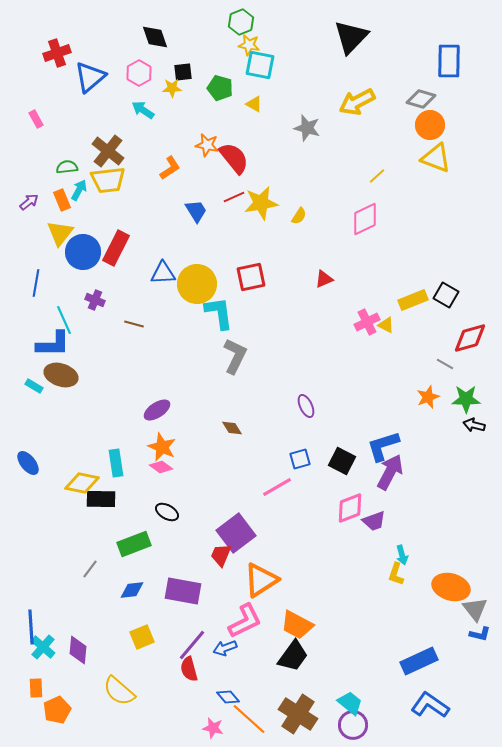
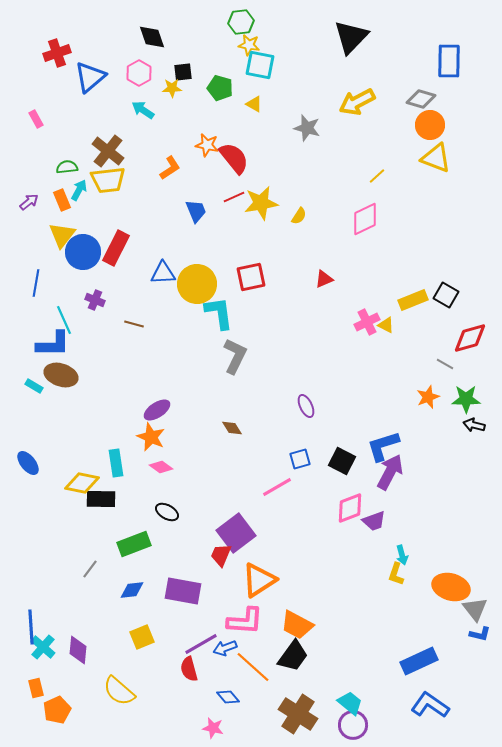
green hexagon at (241, 22): rotated 15 degrees clockwise
black diamond at (155, 37): moved 3 px left
blue trapezoid at (196, 211): rotated 10 degrees clockwise
yellow triangle at (60, 233): moved 2 px right, 2 px down
orange star at (162, 447): moved 11 px left, 10 px up
orange triangle at (261, 580): moved 2 px left
pink L-shape at (245, 621): rotated 30 degrees clockwise
purple line at (192, 645): moved 9 px right, 1 px up; rotated 20 degrees clockwise
orange rectangle at (36, 688): rotated 12 degrees counterclockwise
orange line at (249, 719): moved 4 px right, 52 px up
